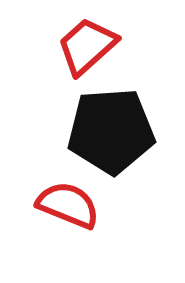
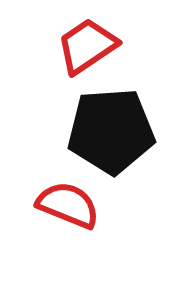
red trapezoid: rotated 8 degrees clockwise
